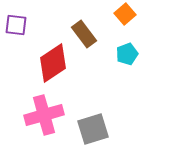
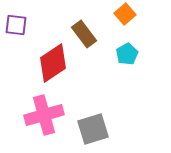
cyan pentagon: rotated 10 degrees counterclockwise
